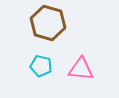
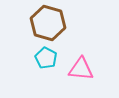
cyan pentagon: moved 5 px right, 8 px up; rotated 15 degrees clockwise
